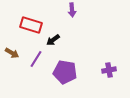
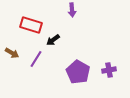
purple pentagon: moved 13 px right; rotated 20 degrees clockwise
